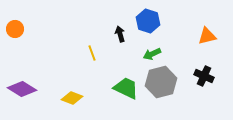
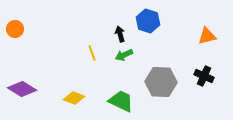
green arrow: moved 28 px left, 1 px down
gray hexagon: rotated 16 degrees clockwise
green trapezoid: moved 5 px left, 13 px down
yellow diamond: moved 2 px right
